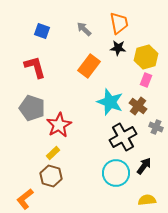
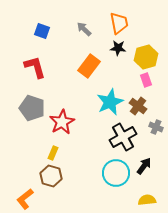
pink rectangle: rotated 40 degrees counterclockwise
cyan star: rotated 28 degrees clockwise
red star: moved 3 px right, 3 px up
yellow rectangle: rotated 24 degrees counterclockwise
